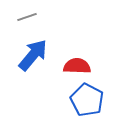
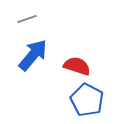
gray line: moved 2 px down
red semicircle: rotated 16 degrees clockwise
